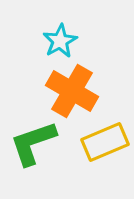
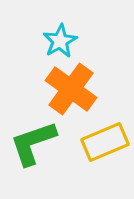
orange cross: moved 1 px left, 2 px up; rotated 6 degrees clockwise
